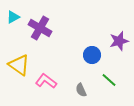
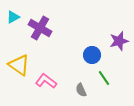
green line: moved 5 px left, 2 px up; rotated 14 degrees clockwise
